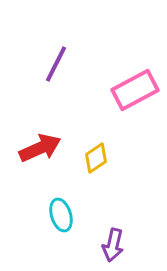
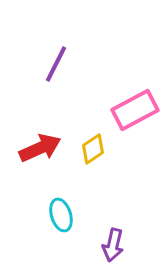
pink rectangle: moved 20 px down
yellow diamond: moved 3 px left, 9 px up
